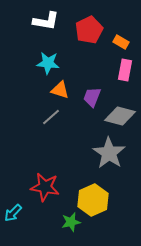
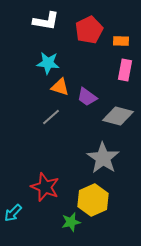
orange rectangle: moved 1 px up; rotated 28 degrees counterclockwise
orange triangle: moved 3 px up
purple trapezoid: moved 5 px left; rotated 75 degrees counterclockwise
gray diamond: moved 2 px left
gray star: moved 6 px left, 5 px down
red star: rotated 12 degrees clockwise
